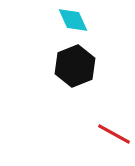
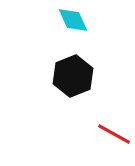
black hexagon: moved 2 px left, 10 px down
